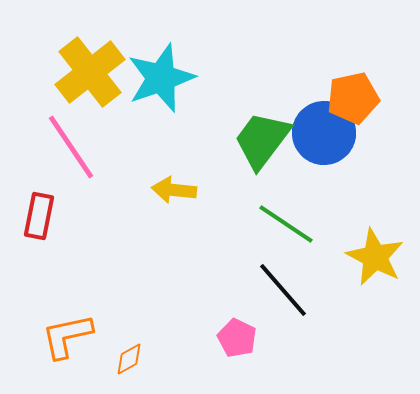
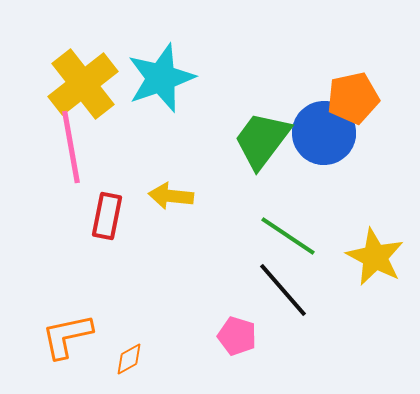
yellow cross: moved 7 px left, 12 px down
pink line: rotated 24 degrees clockwise
yellow arrow: moved 3 px left, 6 px down
red rectangle: moved 68 px right
green line: moved 2 px right, 12 px down
pink pentagon: moved 2 px up; rotated 9 degrees counterclockwise
